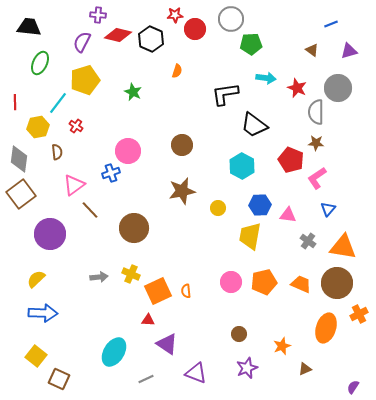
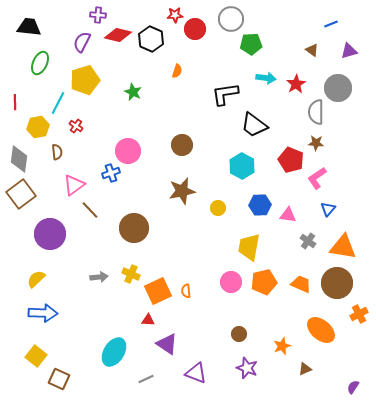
red star at (297, 88): moved 1 px left, 4 px up; rotated 18 degrees clockwise
cyan line at (58, 103): rotated 10 degrees counterclockwise
yellow trapezoid at (250, 236): moved 1 px left, 11 px down
orange ellipse at (326, 328): moved 5 px left, 2 px down; rotated 68 degrees counterclockwise
purple star at (247, 368): rotated 30 degrees counterclockwise
